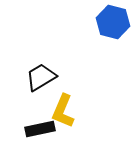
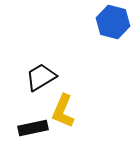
black rectangle: moved 7 px left, 1 px up
